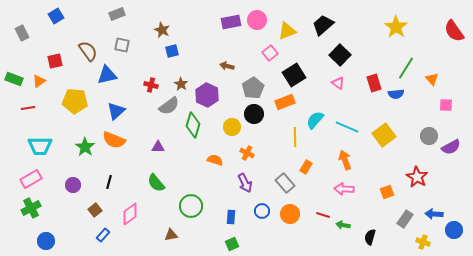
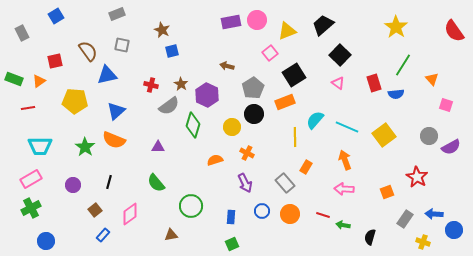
green line at (406, 68): moved 3 px left, 3 px up
pink square at (446, 105): rotated 16 degrees clockwise
orange semicircle at (215, 160): rotated 35 degrees counterclockwise
